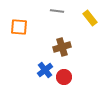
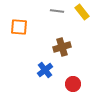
yellow rectangle: moved 8 px left, 6 px up
red circle: moved 9 px right, 7 px down
